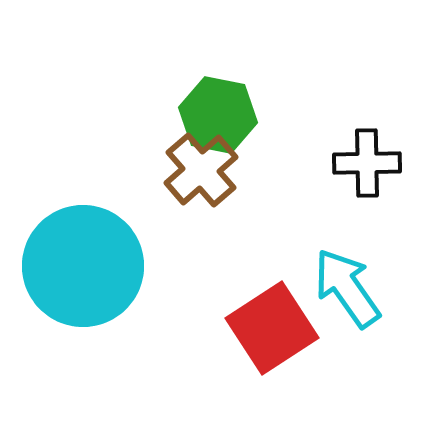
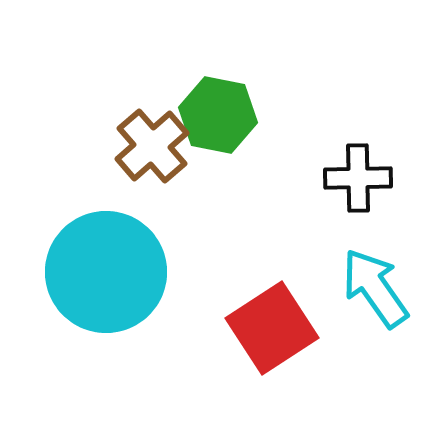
black cross: moved 9 px left, 15 px down
brown cross: moved 49 px left, 24 px up
cyan circle: moved 23 px right, 6 px down
cyan arrow: moved 28 px right
